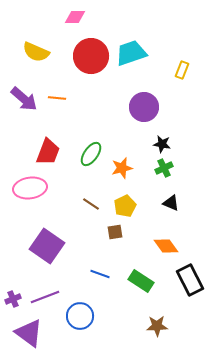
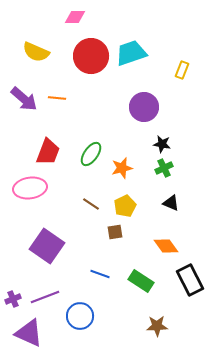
purple triangle: rotated 12 degrees counterclockwise
